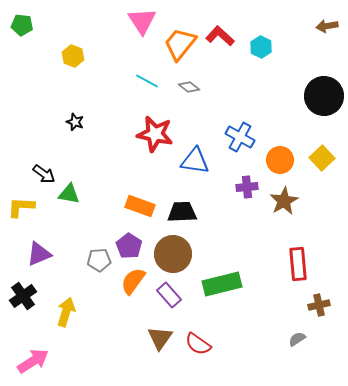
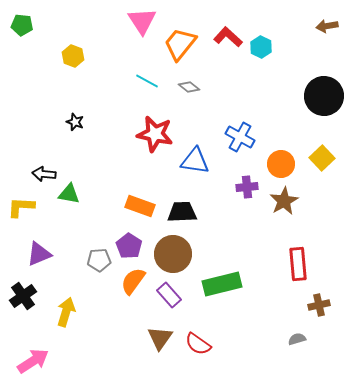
red L-shape: moved 8 px right, 1 px down
orange circle: moved 1 px right, 4 px down
black arrow: rotated 150 degrees clockwise
gray semicircle: rotated 18 degrees clockwise
